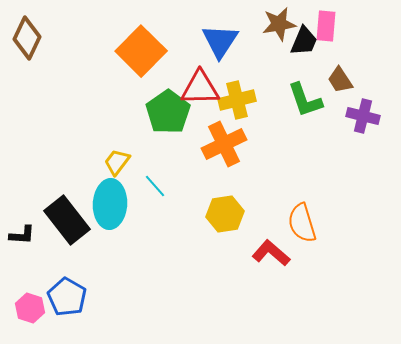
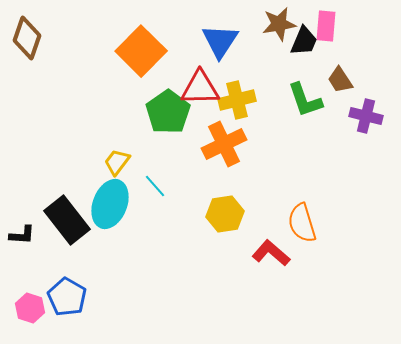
brown diamond: rotated 6 degrees counterclockwise
purple cross: moved 3 px right
cyan ellipse: rotated 18 degrees clockwise
